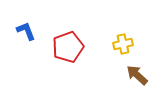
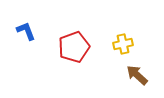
red pentagon: moved 6 px right
